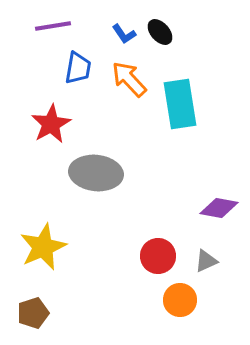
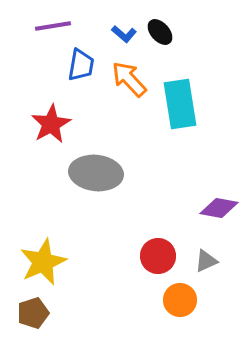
blue L-shape: rotated 15 degrees counterclockwise
blue trapezoid: moved 3 px right, 3 px up
yellow star: moved 15 px down
